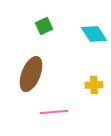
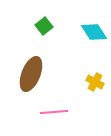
green square: rotated 12 degrees counterclockwise
cyan diamond: moved 2 px up
yellow cross: moved 1 px right, 3 px up; rotated 30 degrees clockwise
